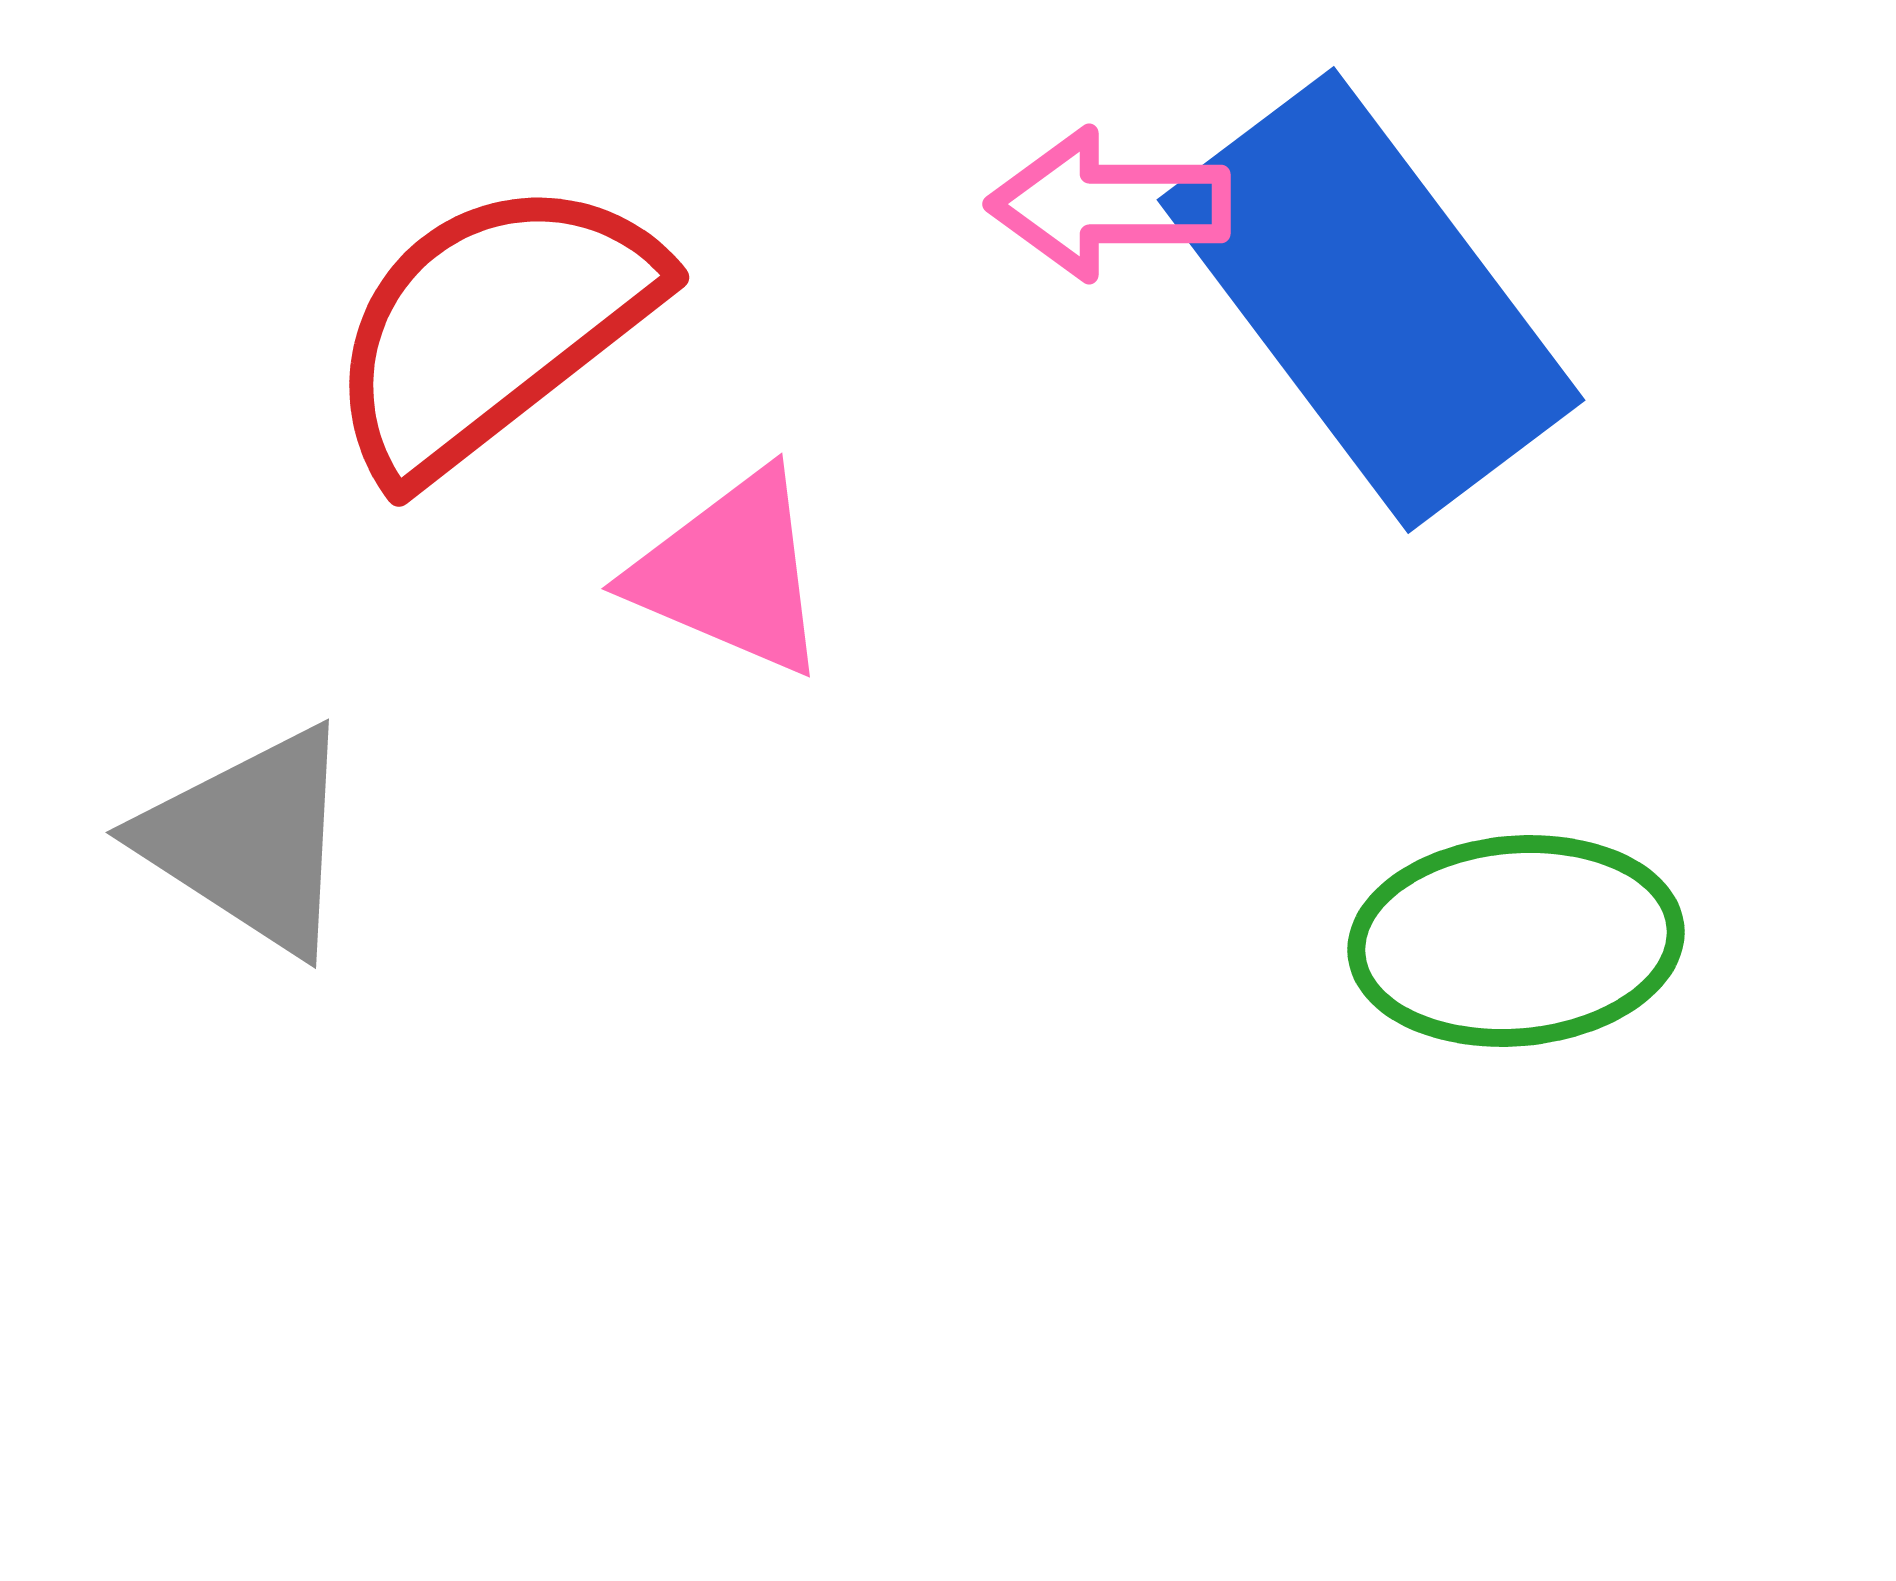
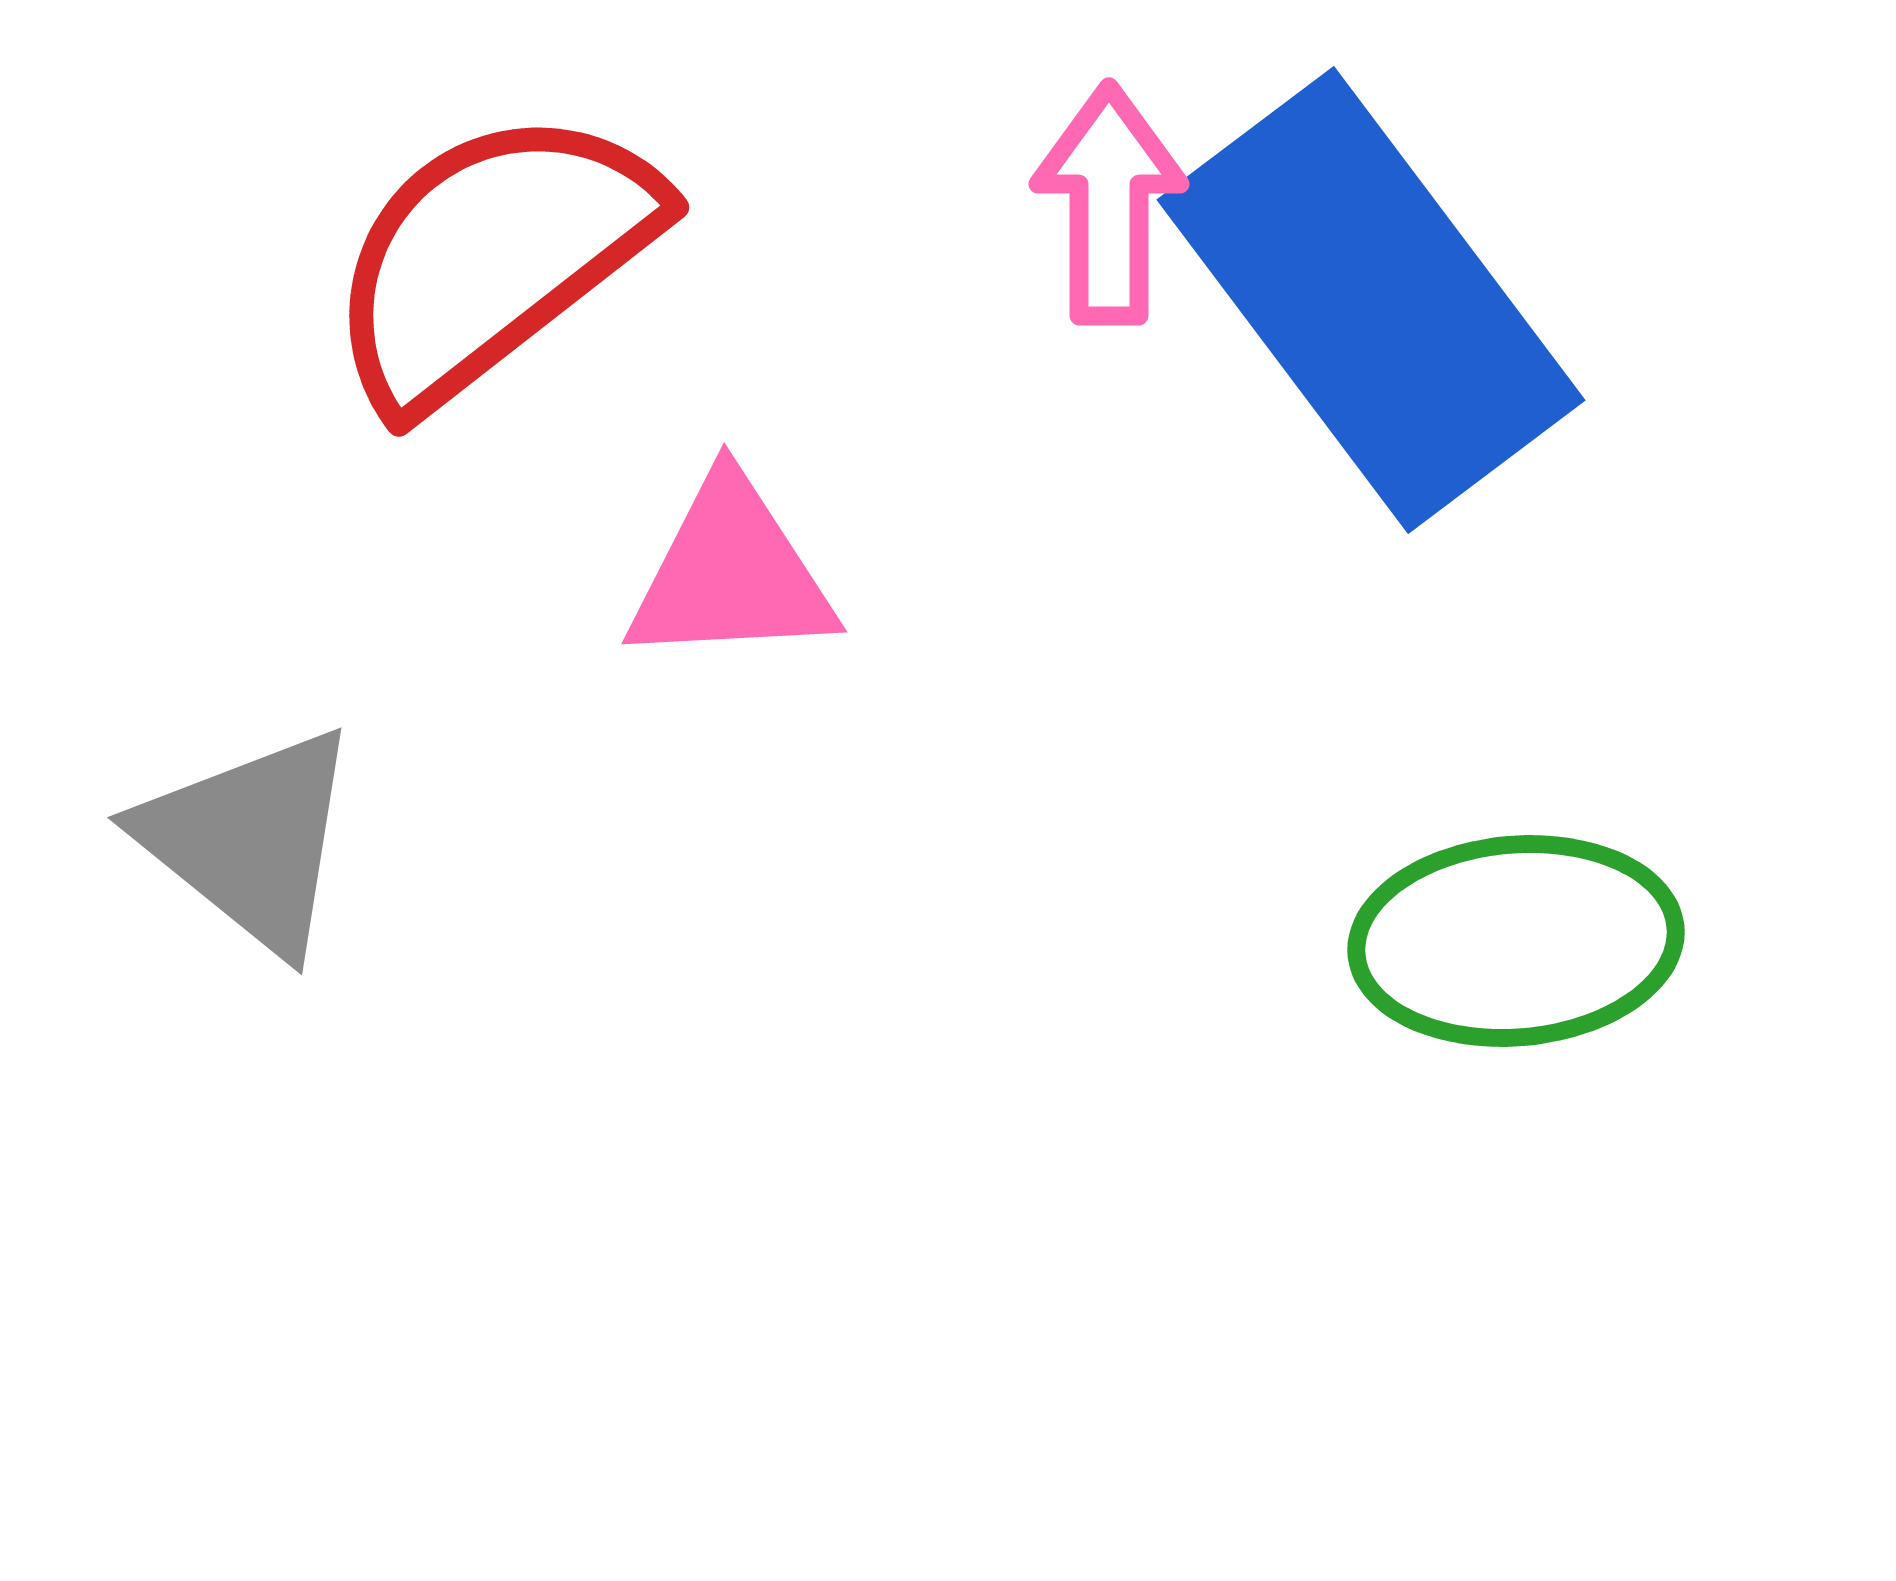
pink arrow: rotated 90 degrees clockwise
red semicircle: moved 70 px up
pink triangle: rotated 26 degrees counterclockwise
gray triangle: rotated 6 degrees clockwise
